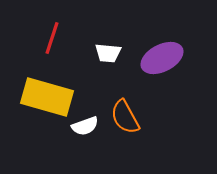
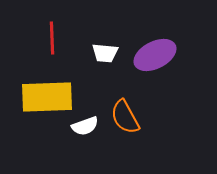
red line: rotated 20 degrees counterclockwise
white trapezoid: moved 3 px left
purple ellipse: moved 7 px left, 3 px up
yellow rectangle: rotated 18 degrees counterclockwise
